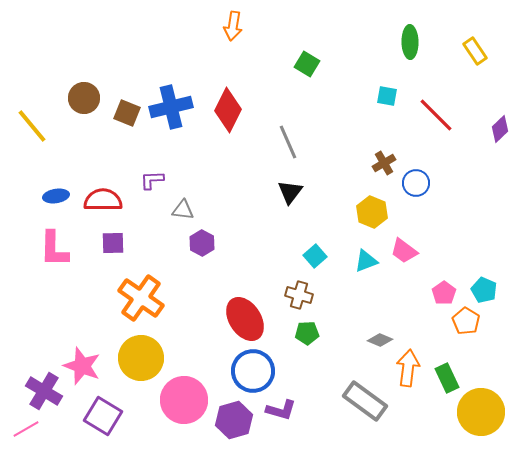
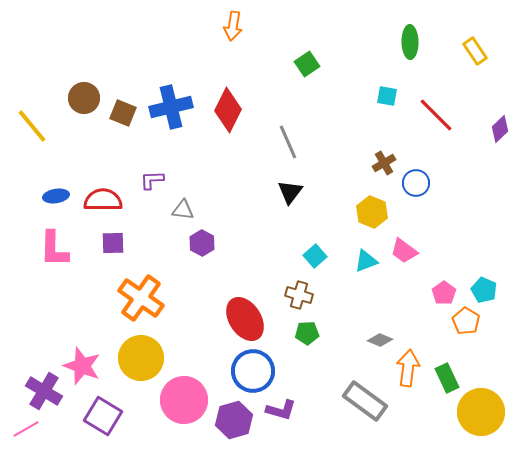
green square at (307, 64): rotated 25 degrees clockwise
brown square at (127, 113): moved 4 px left
